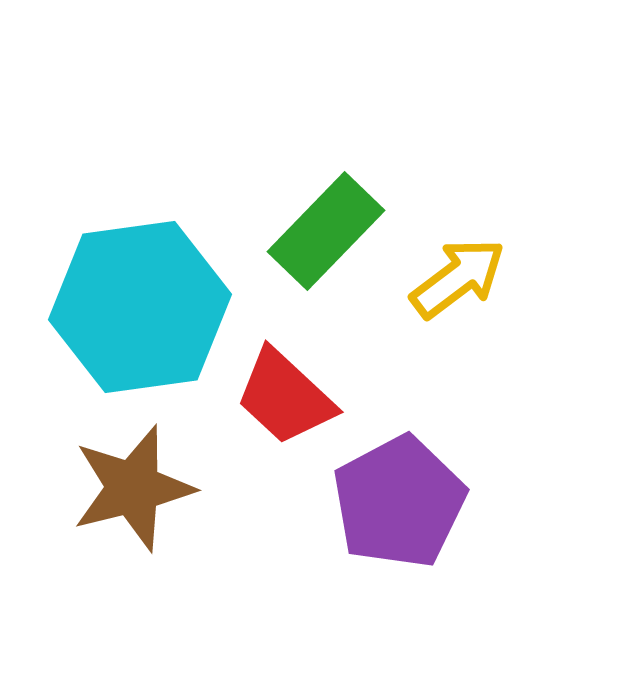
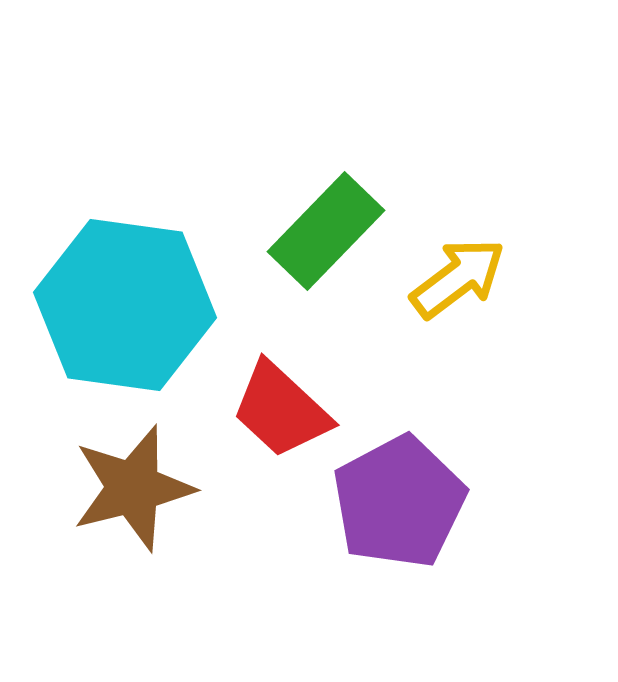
cyan hexagon: moved 15 px left, 2 px up; rotated 16 degrees clockwise
red trapezoid: moved 4 px left, 13 px down
